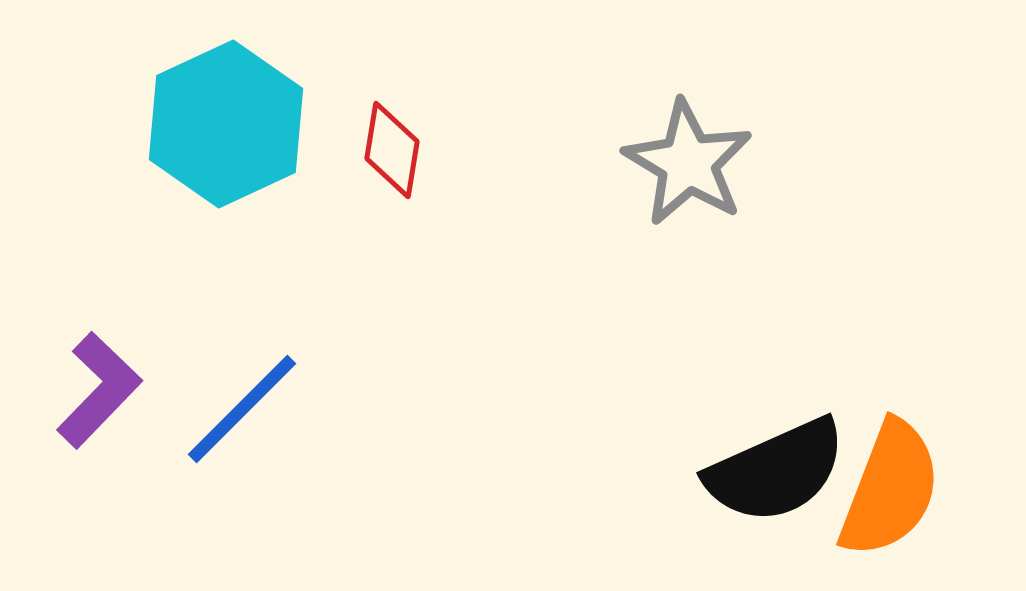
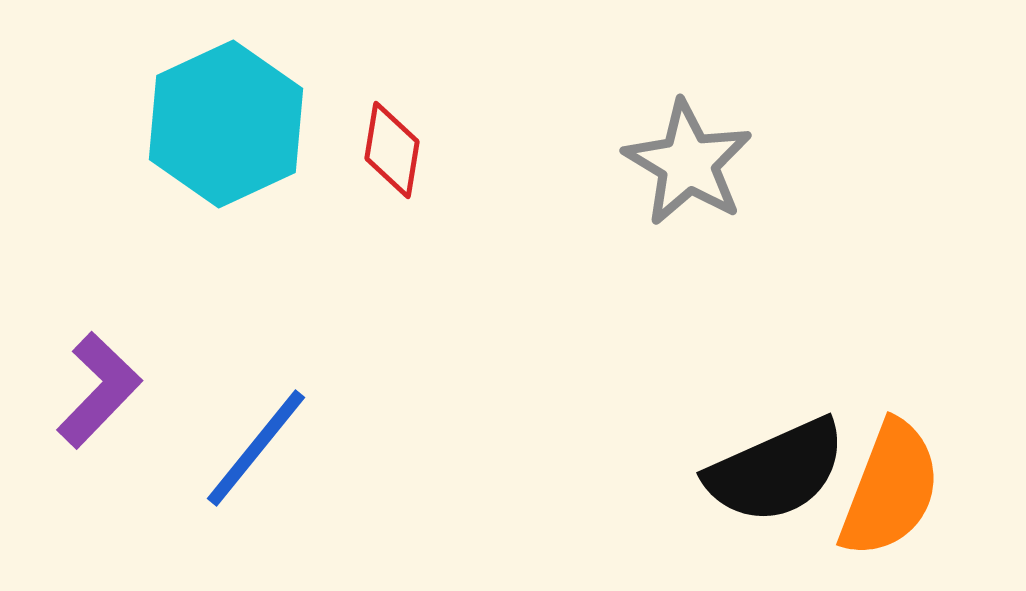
blue line: moved 14 px right, 39 px down; rotated 6 degrees counterclockwise
